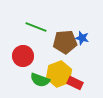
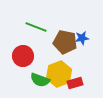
blue star: rotated 24 degrees counterclockwise
brown pentagon: rotated 15 degrees clockwise
red rectangle: rotated 42 degrees counterclockwise
